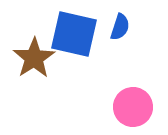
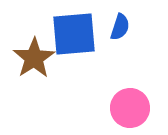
blue square: rotated 18 degrees counterclockwise
pink circle: moved 3 px left, 1 px down
